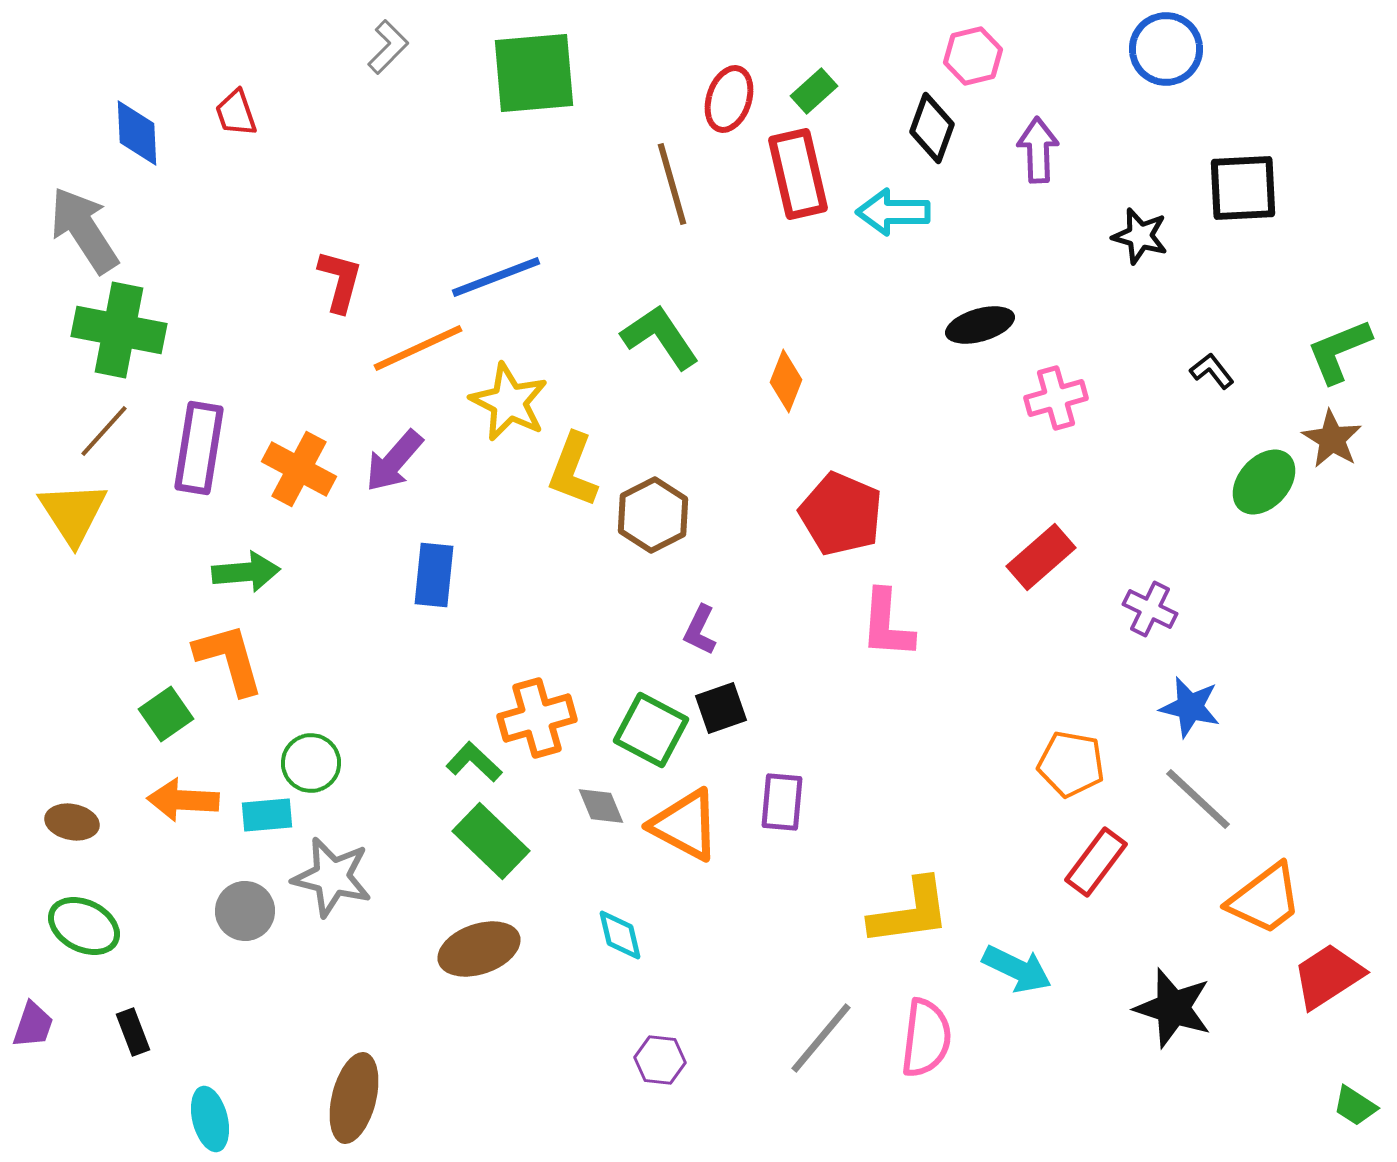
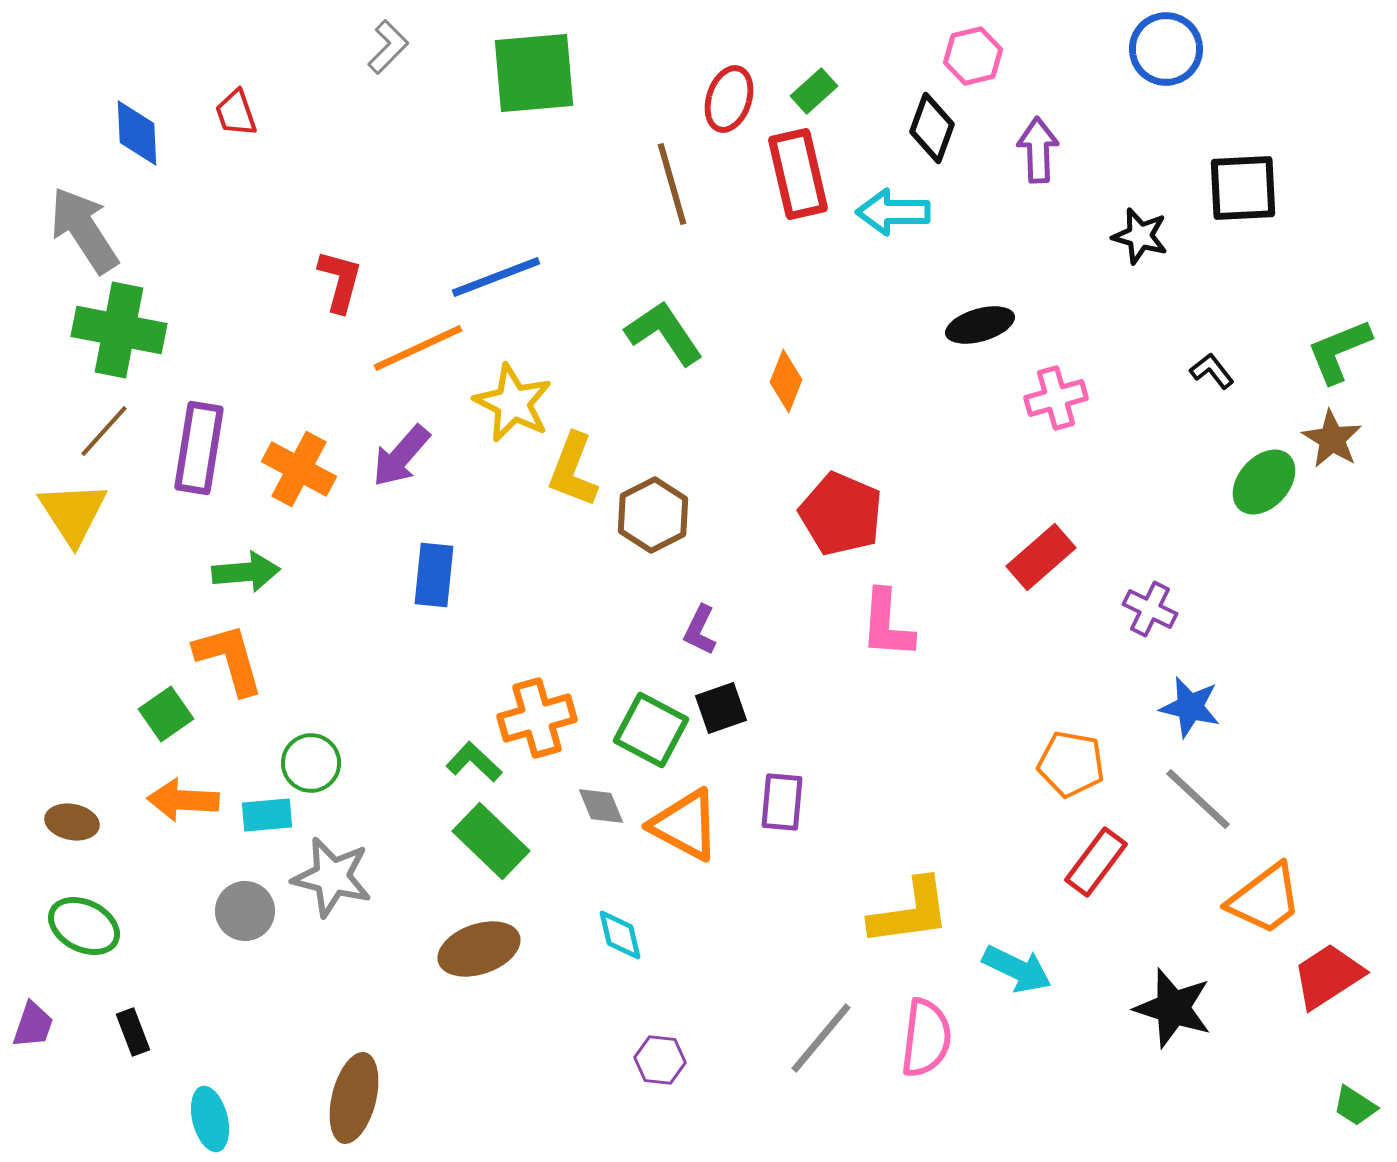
green L-shape at (660, 337): moved 4 px right, 4 px up
yellow star at (509, 402): moved 4 px right, 1 px down
purple arrow at (394, 461): moved 7 px right, 5 px up
